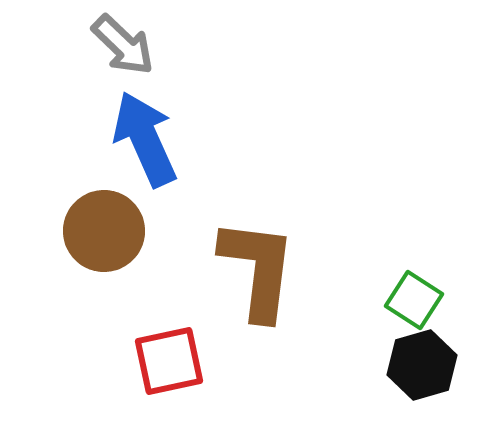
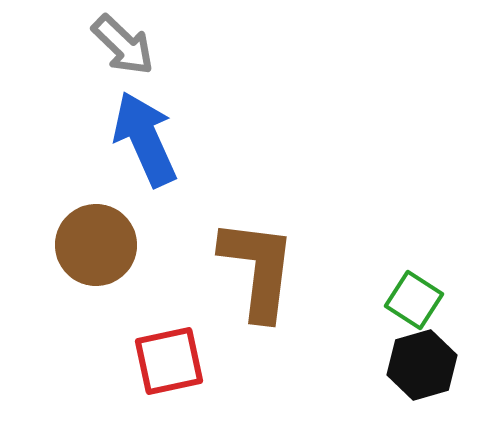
brown circle: moved 8 px left, 14 px down
